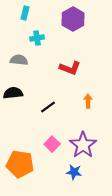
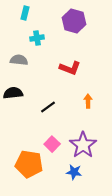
purple hexagon: moved 1 px right, 2 px down; rotated 15 degrees counterclockwise
orange pentagon: moved 9 px right
